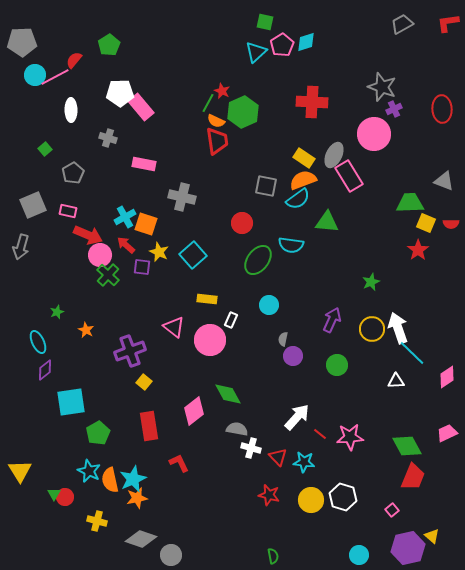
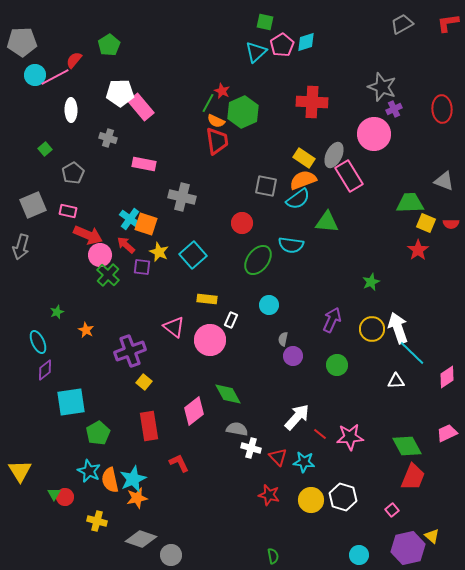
cyan cross at (125, 217): moved 5 px right, 2 px down; rotated 25 degrees counterclockwise
